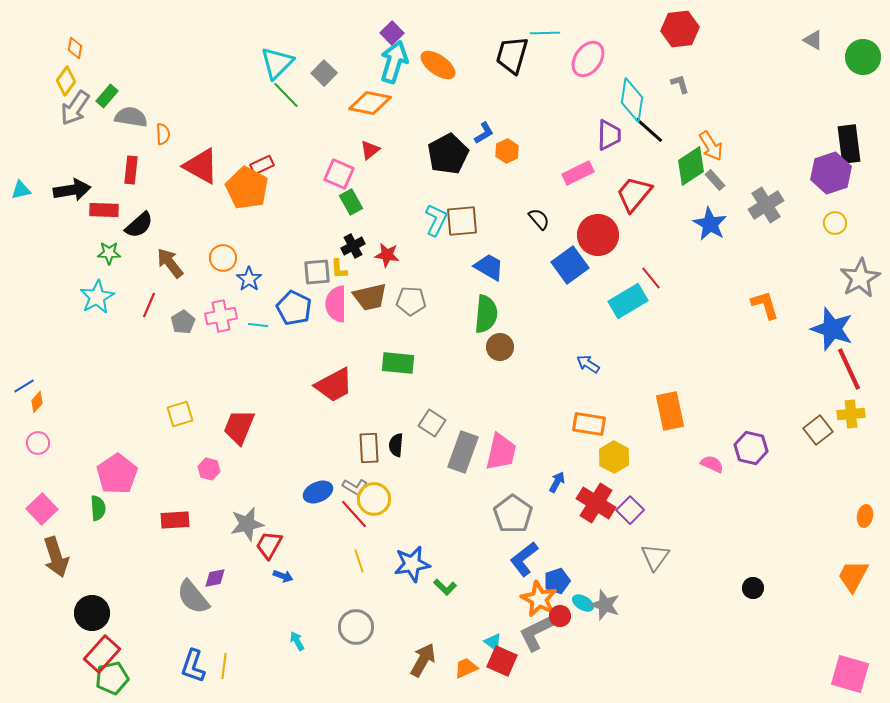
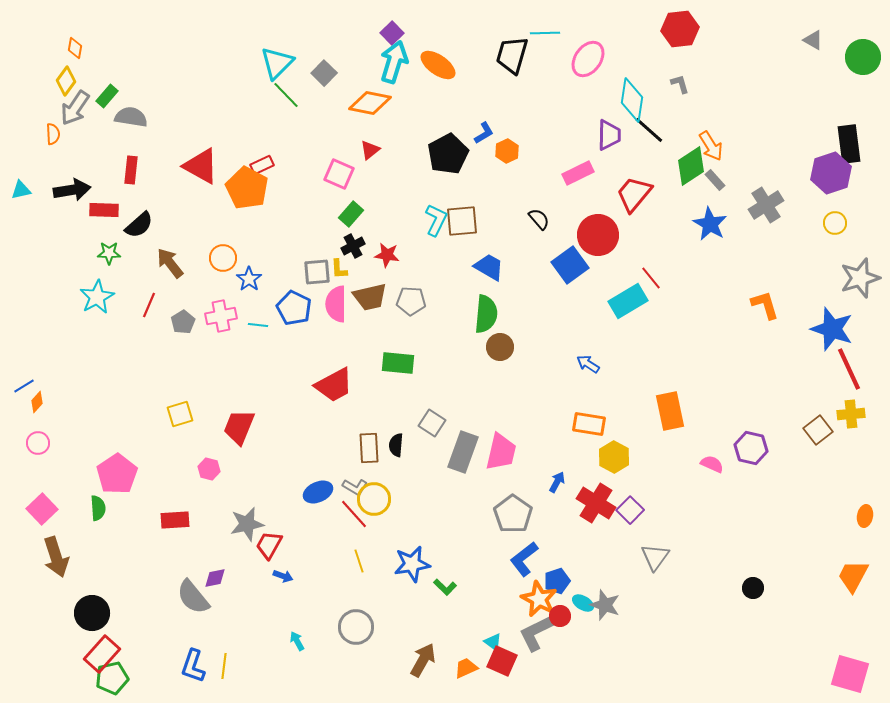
orange semicircle at (163, 134): moved 110 px left
green rectangle at (351, 202): moved 12 px down; rotated 70 degrees clockwise
gray star at (860, 278): rotated 12 degrees clockwise
